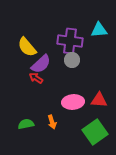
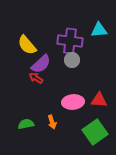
yellow semicircle: moved 2 px up
